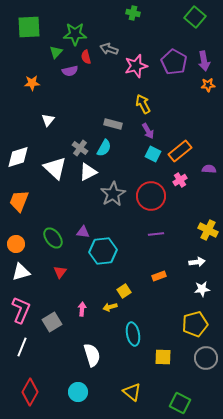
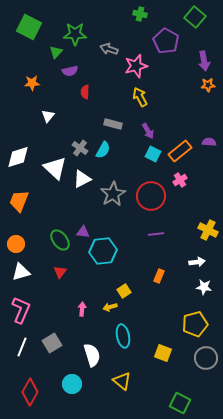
green cross at (133, 13): moved 7 px right, 1 px down
green square at (29, 27): rotated 30 degrees clockwise
red semicircle at (86, 57): moved 1 px left, 35 px down; rotated 16 degrees clockwise
purple pentagon at (174, 62): moved 8 px left, 21 px up
yellow arrow at (143, 104): moved 3 px left, 7 px up
white triangle at (48, 120): moved 4 px up
cyan semicircle at (104, 148): moved 1 px left, 2 px down
purple semicircle at (209, 169): moved 27 px up
white triangle at (88, 172): moved 6 px left, 7 px down
green ellipse at (53, 238): moved 7 px right, 2 px down
orange rectangle at (159, 276): rotated 48 degrees counterclockwise
white star at (202, 289): moved 2 px right, 2 px up; rotated 14 degrees clockwise
gray square at (52, 322): moved 21 px down
cyan ellipse at (133, 334): moved 10 px left, 2 px down
yellow square at (163, 357): moved 4 px up; rotated 18 degrees clockwise
cyan circle at (78, 392): moved 6 px left, 8 px up
yellow triangle at (132, 392): moved 10 px left, 11 px up
